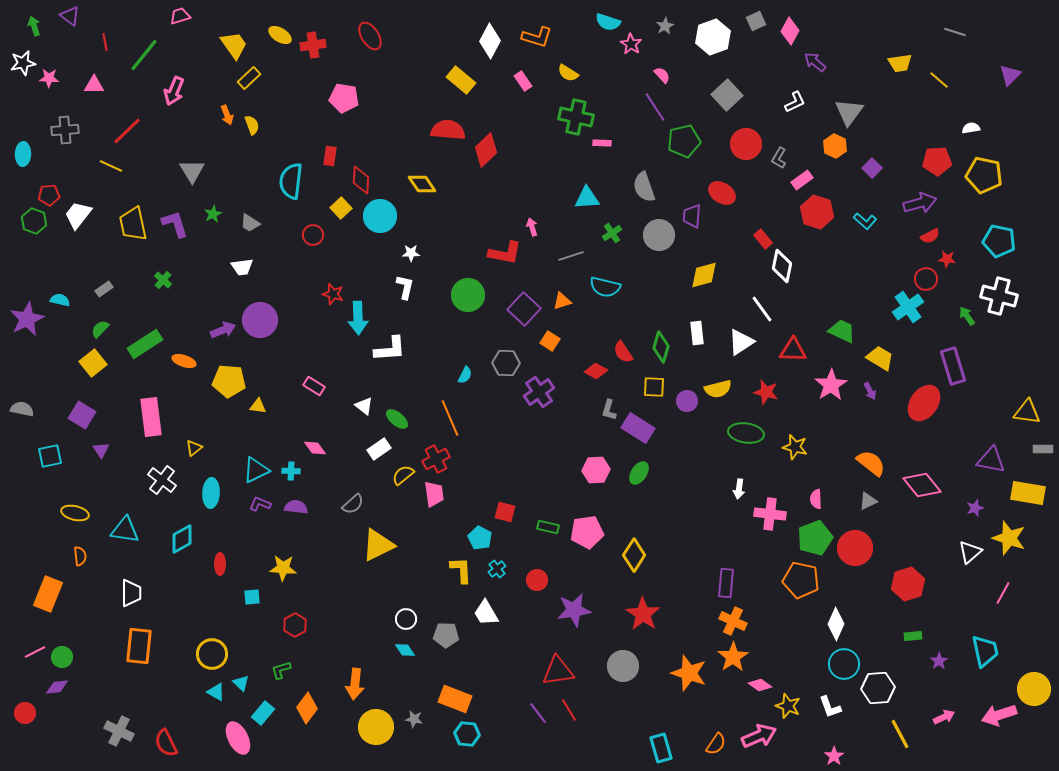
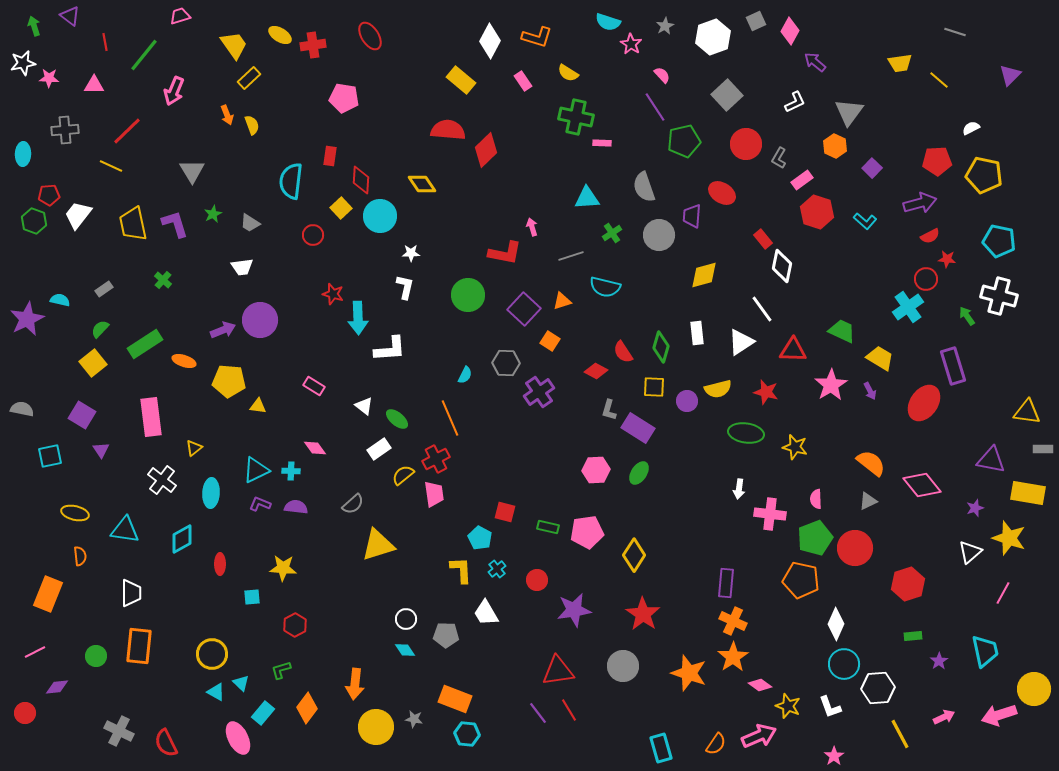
white semicircle at (971, 128): rotated 18 degrees counterclockwise
yellow triangle at (378, 545): rotated 9 degrees clockwise
green circle at (62, 657): moved 34 px right, 1 px up
